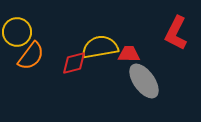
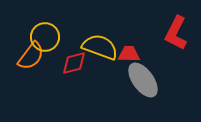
yellow circle: moved 28 px right, 5 px down
yellow semicircle: rotated 30 degrees clockwise
gray ellipse: moved 1 px left, 1 px up
